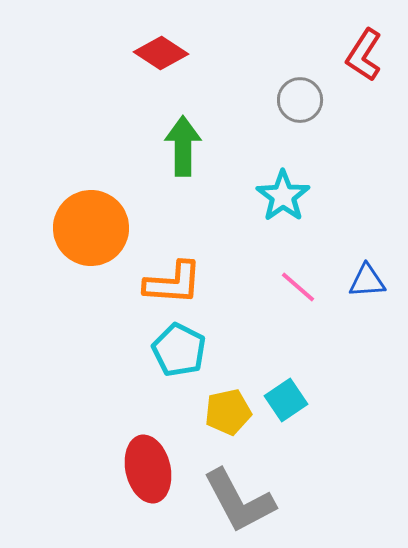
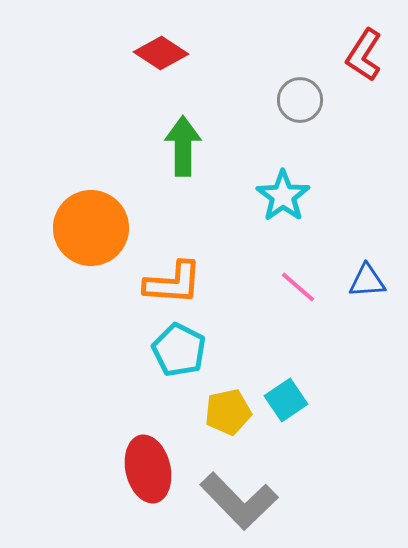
gray L-shape: rotated 16 degrees counterclockwise
